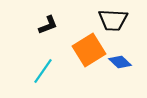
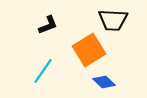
blue diamond: moved 16 px left, 20 px down
